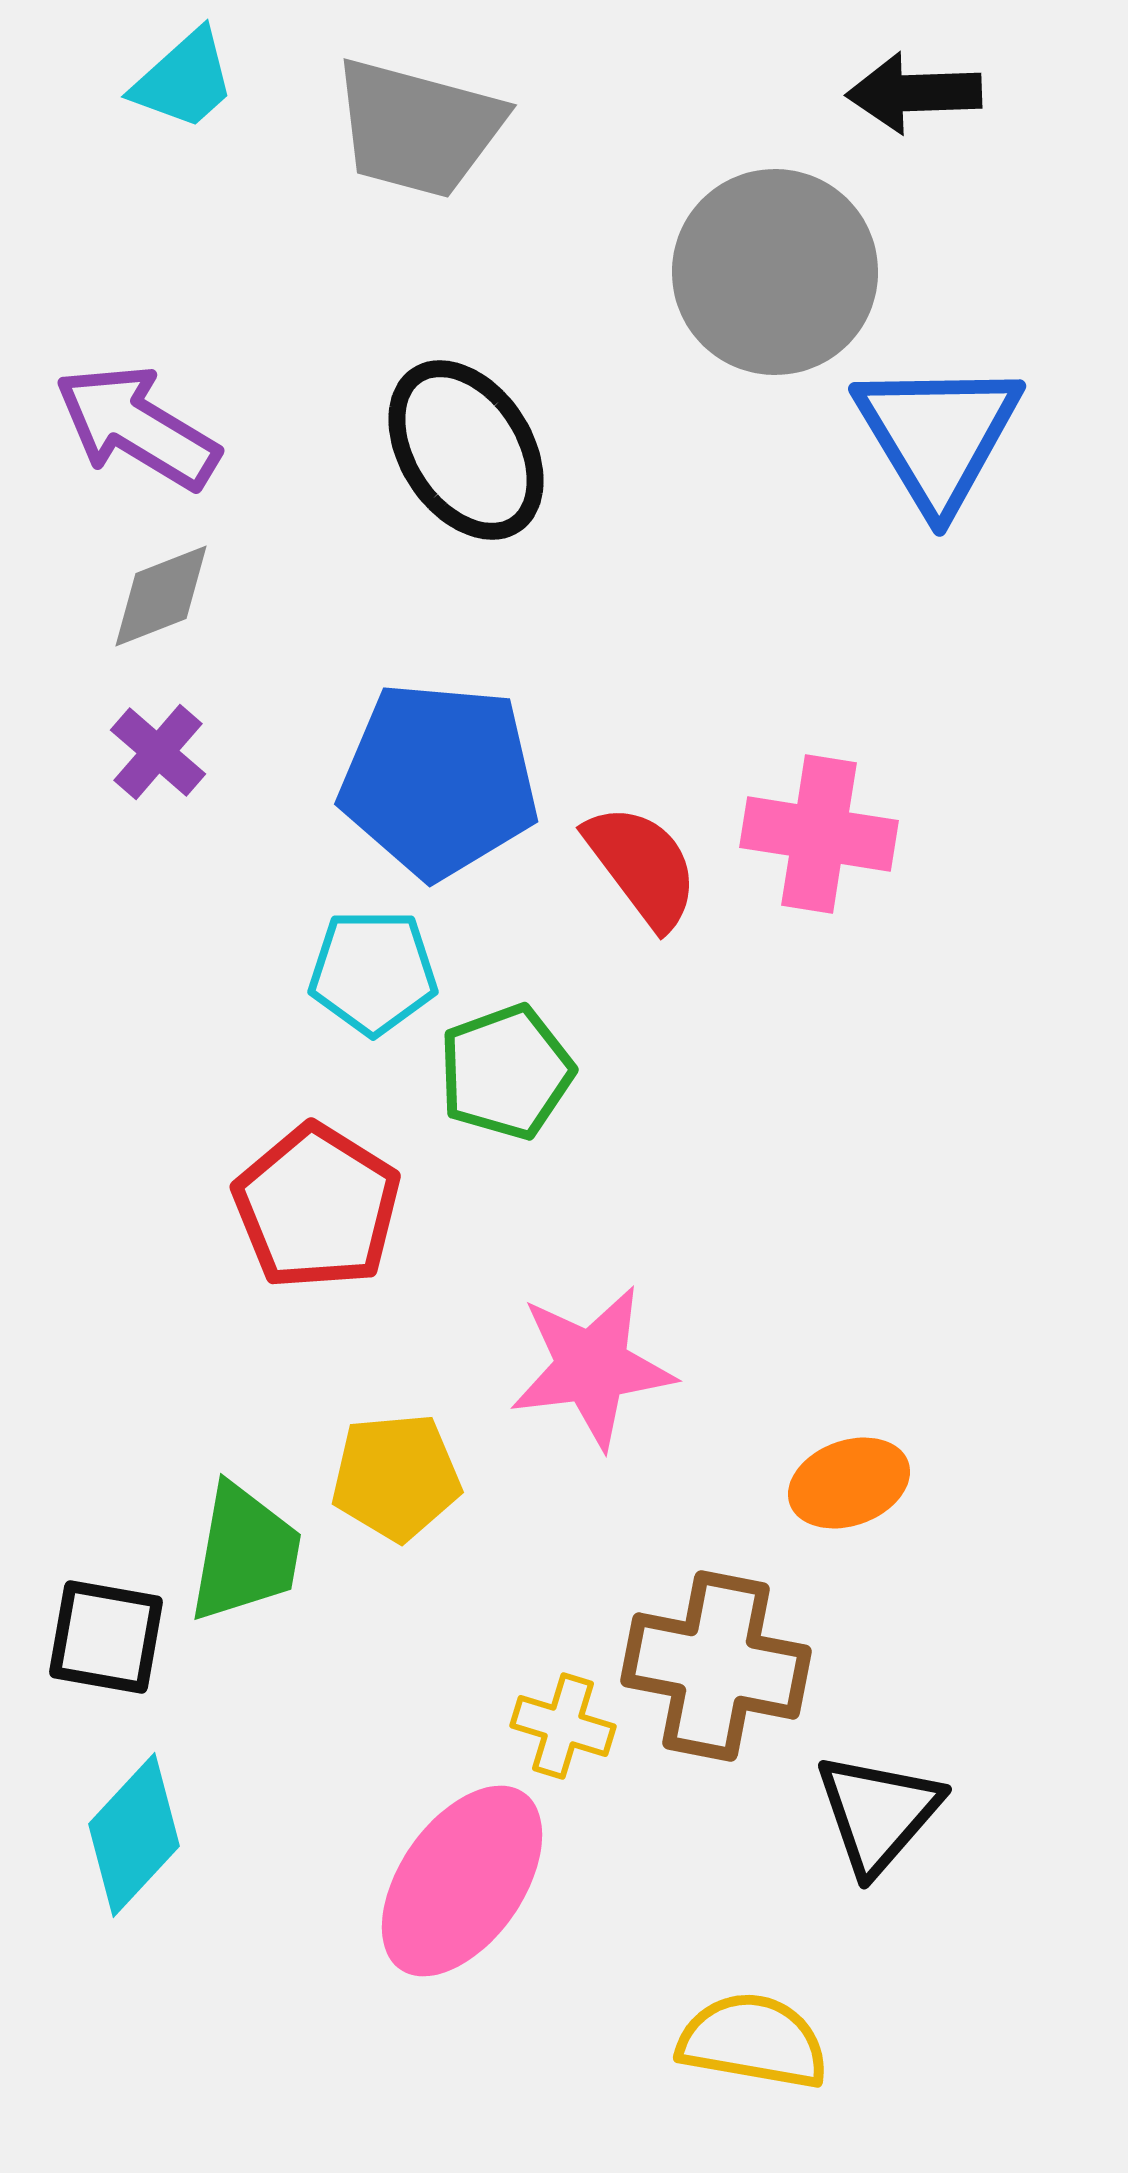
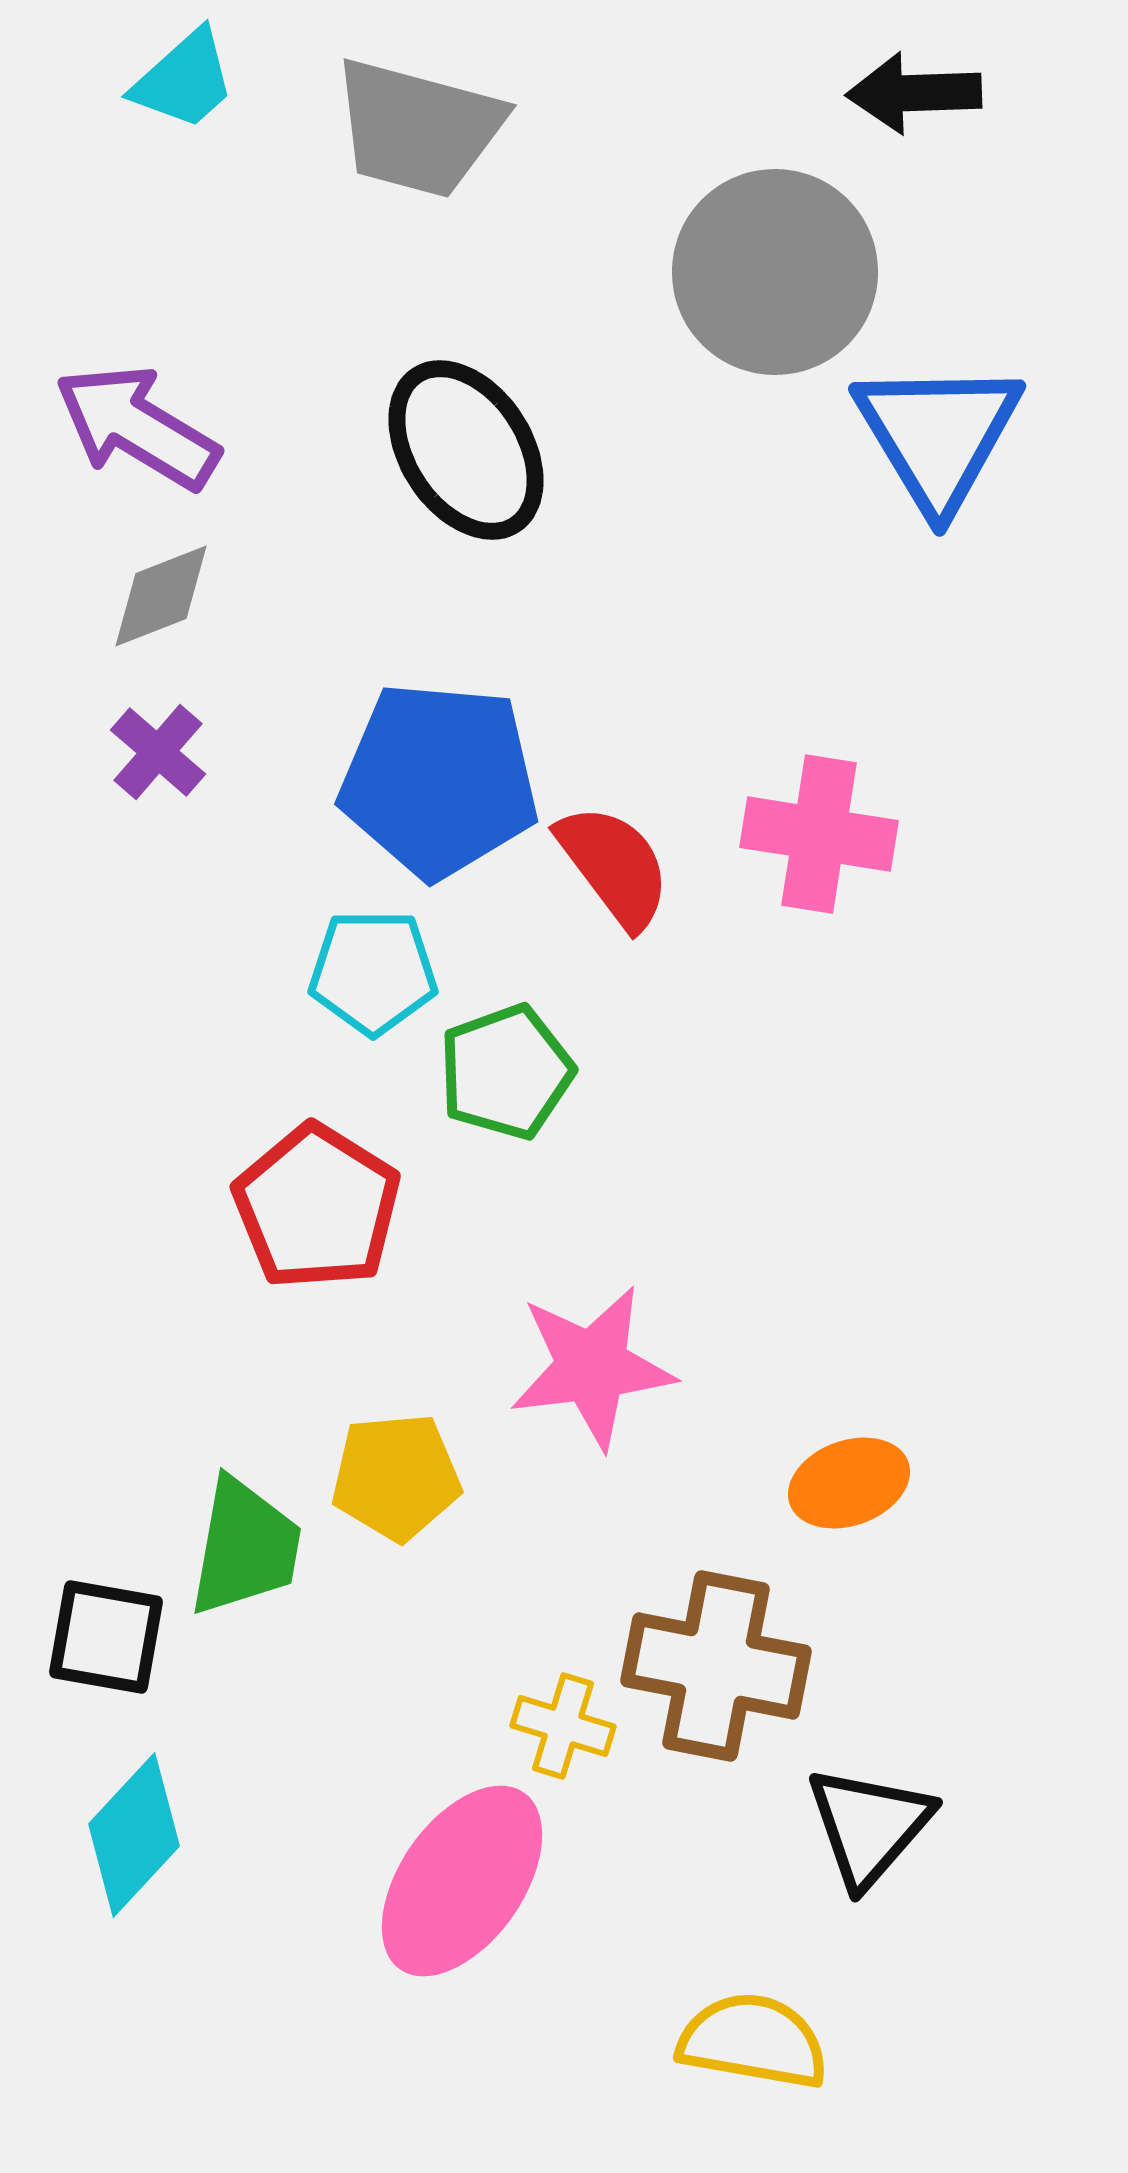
red semicircle: moved 28 px left
green trapezoid: moved 6 px up
black triangle: moved 9 px left, 13 px down
